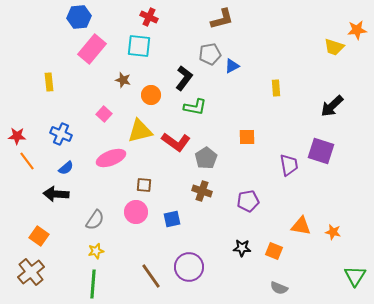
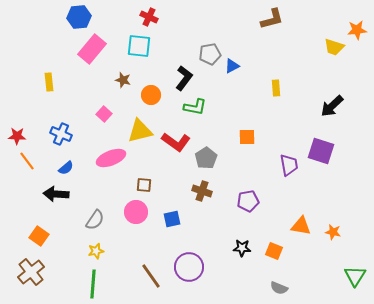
brown L-shape at (222, 19): moved 50 px right
